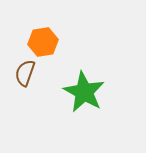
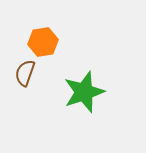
green star: rotated 24 degrees clockwise
